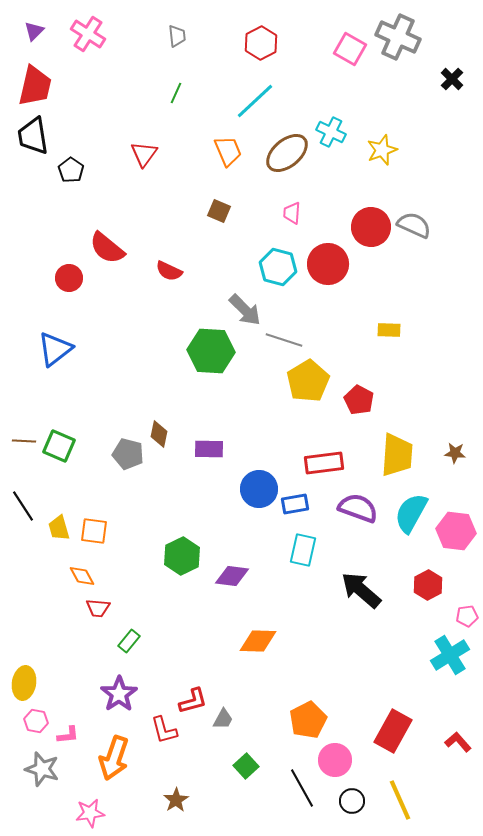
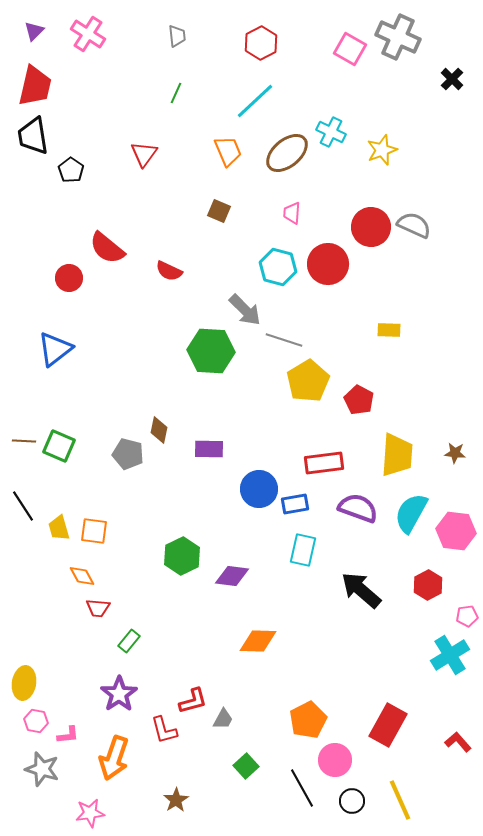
brown diamond at (159, 434): moved 4 px up
red rectangle at (393, 731): moved 5 px left, 6 px up
